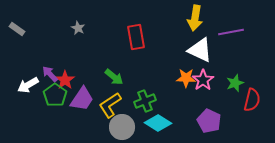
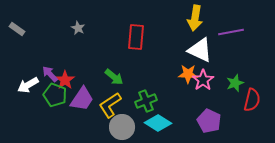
red rectangle: rotated 15 degrees clockwise
orange star: moved 2 px right, 4 px up
green pentagon: rotated 15 degrees counterclockwise
green cross: moved 1 px right
